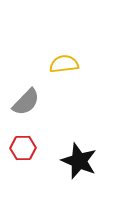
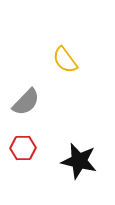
yellow semicircle: moved 1 px right, 4 px up; rotated 120 degrees counterclockwise
black star: rotated 9 degrees counterclockwise
